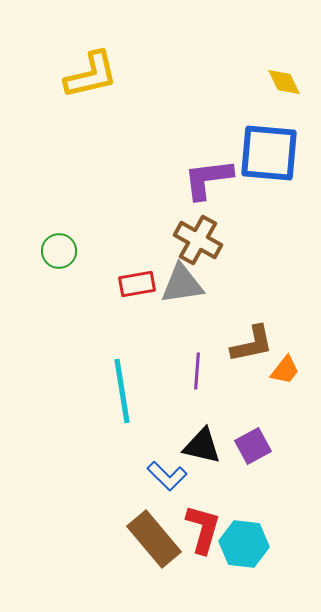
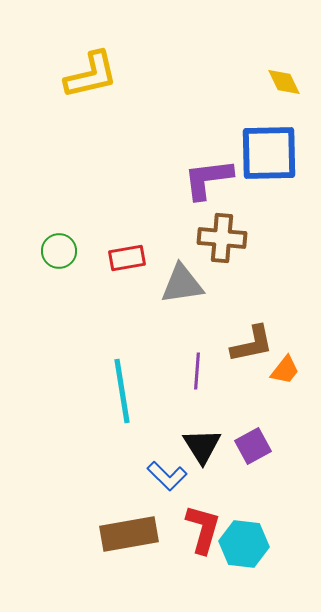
blue square: rotated 6 degrees counterclockwise
brown cross: moved 24 px right, 2 px up; rotated 24 degrees counterclockwise
red rectangle: moved 10 px left, 26 px up
black triangle: rotated 45 degrees clockwise
brown rectangle: moved 25 px left, 5 px up; rotated 60 degrees counterclockwise
